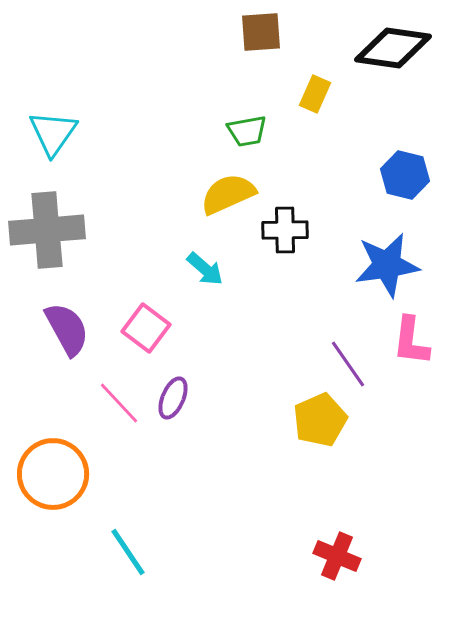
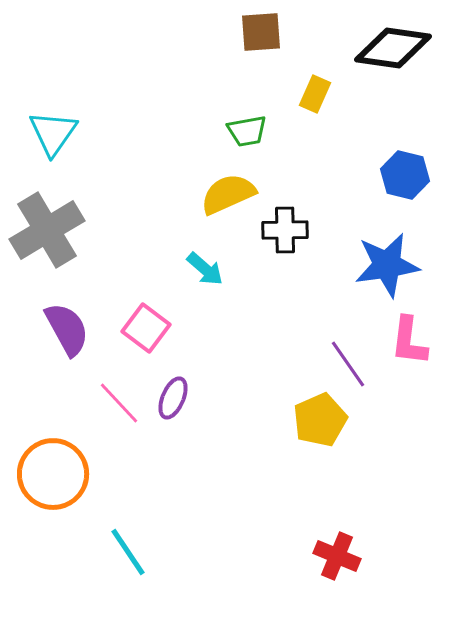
gray cross: rotated 26 degrees counterclockwise
pink L-shape: moved 2 px left
